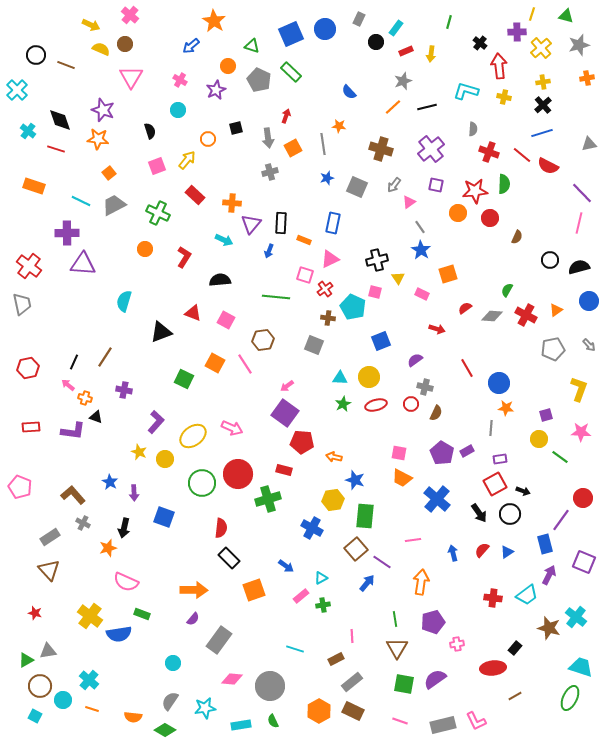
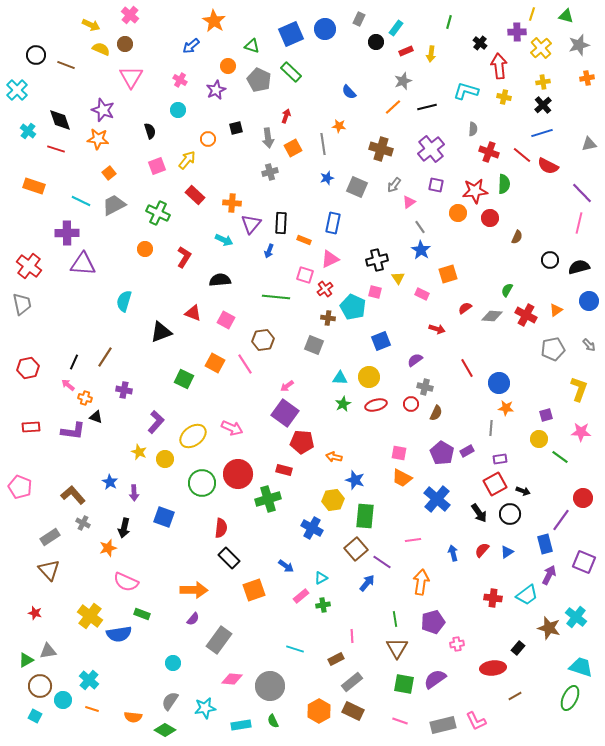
black rectangle at (515, 648): moved 3 px right
